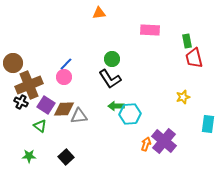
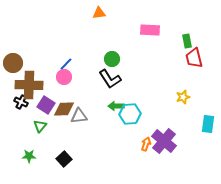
brown cross: rotated 24 degrees clockwise
green triangle: rotated 32 degrees clockwise
black square: moved 2 px left, 2 px down
